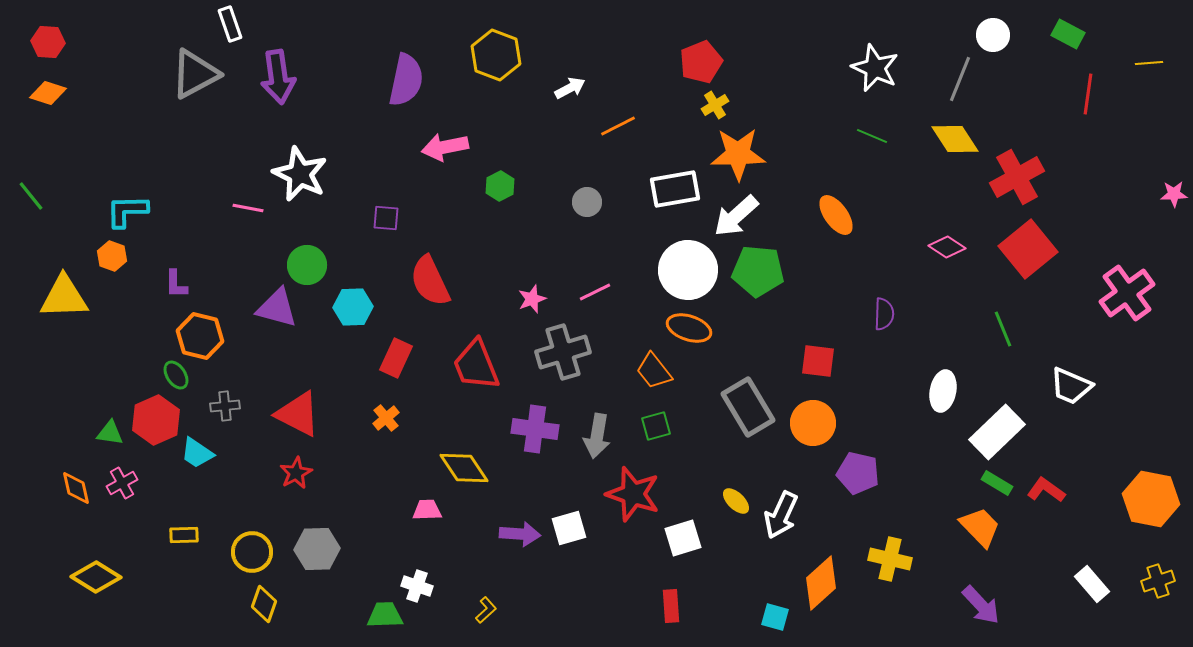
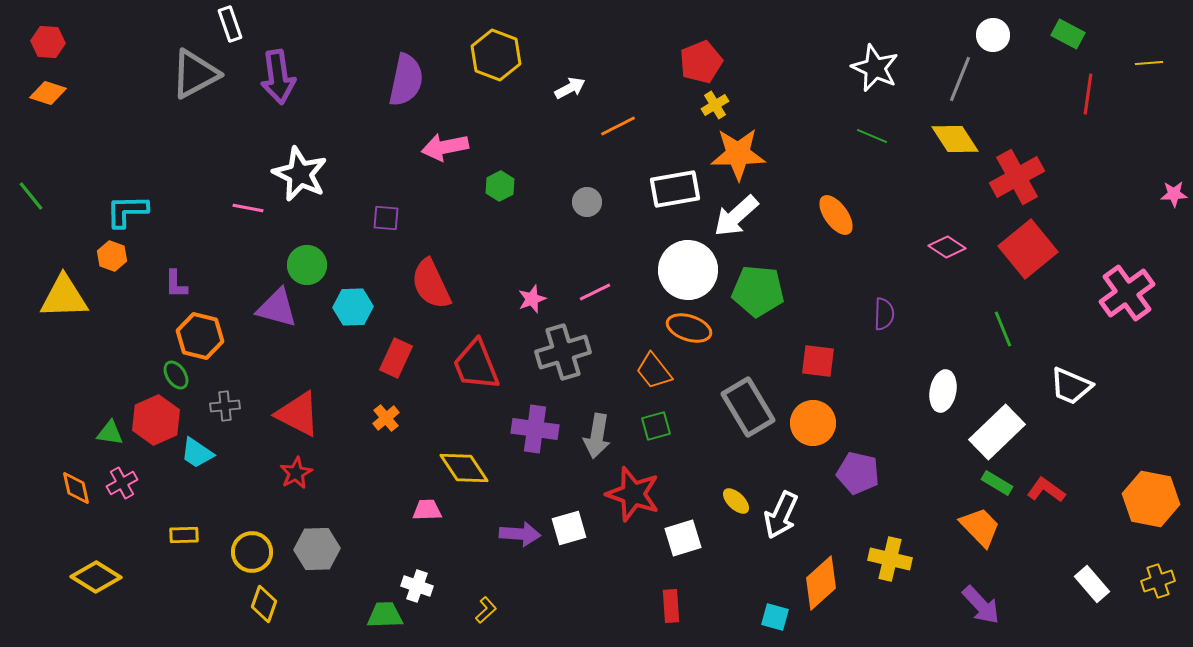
green pentagon at (758, 271): moved 20 px down
red semicircle at (430, 281): moved 1 px right, 3 px down
